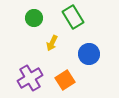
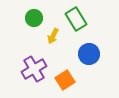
green rectangle: moved 3 px right, 2 px down
yellow arrow: moved 1 px right, 7 px up
purple cross: moved 4 px right, 9 px up
